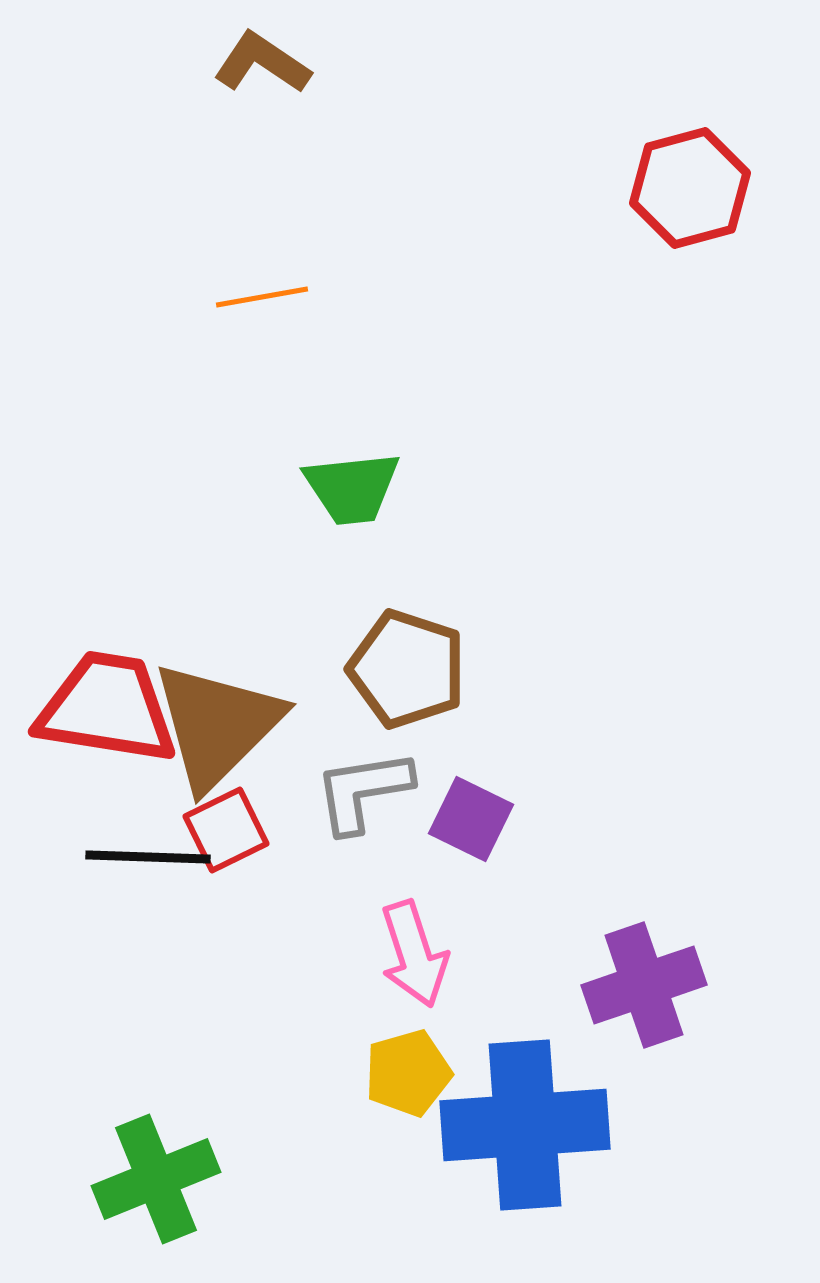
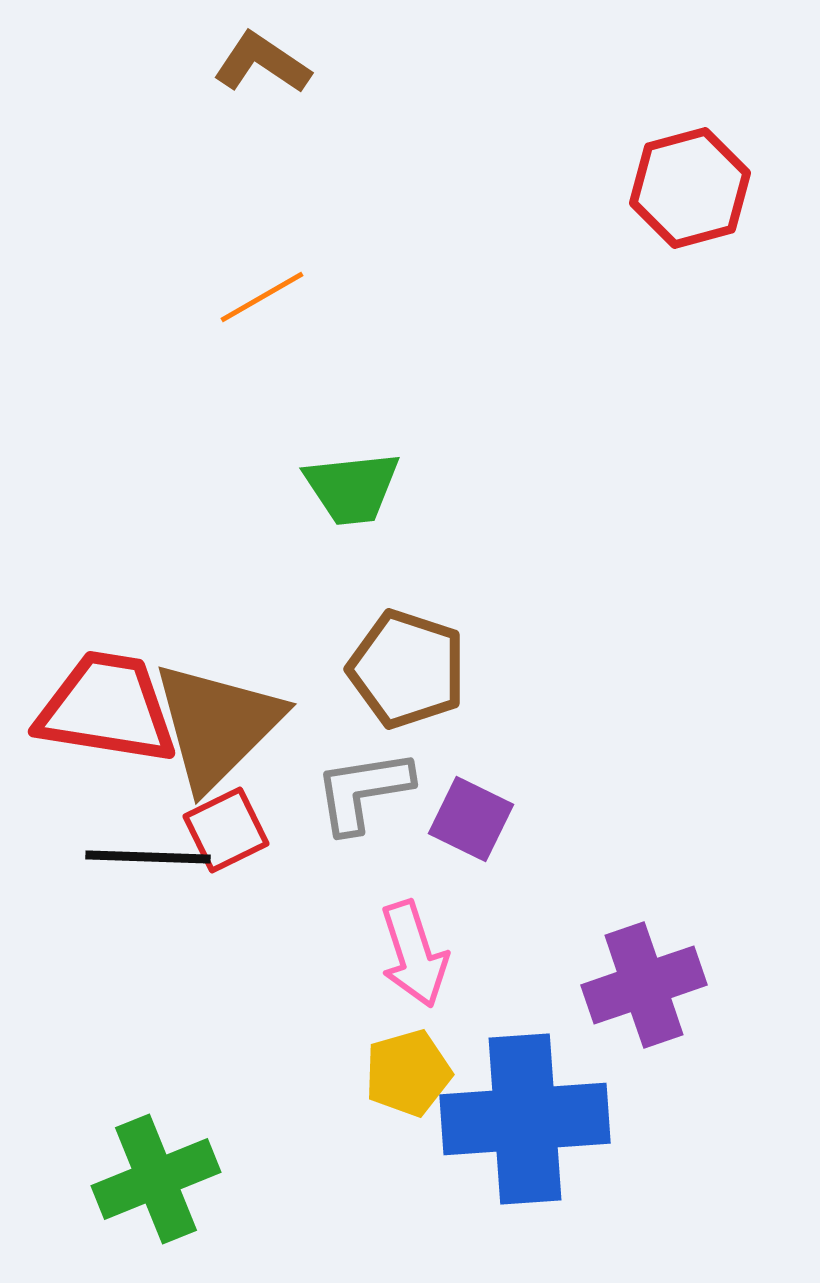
orange line: rotated 20 degrees counterclockwise
blue cross: moved 6 px up
